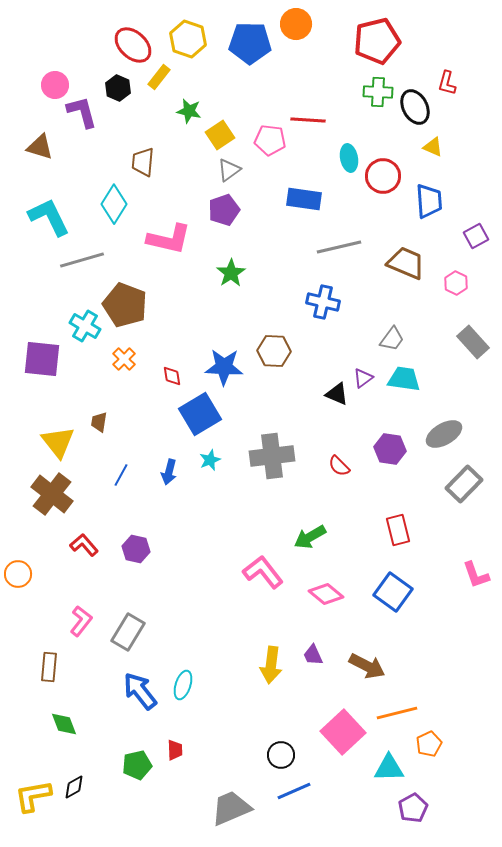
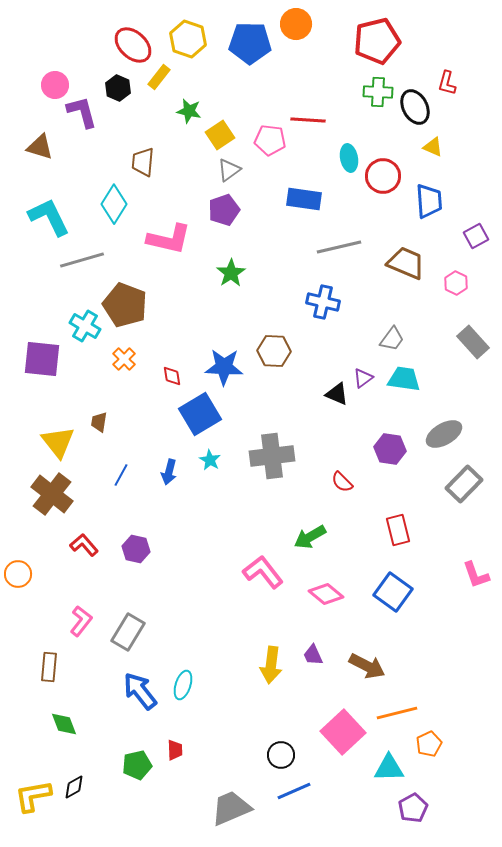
cyan star at (210, 460): rotated 20 degrees counterclockwise
red semicircle at (339, 466): moved 3 px right, 16 px down
